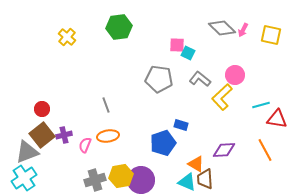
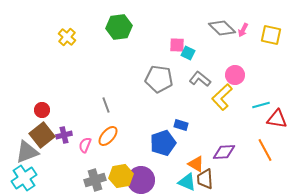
red circle: moved 1 px down
orange ellipse: rotated 40 degrees counterclockwise
purple diamond: moved 2 px down
